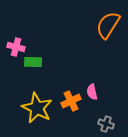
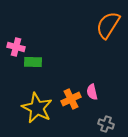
orange cross: moved 2 px up
